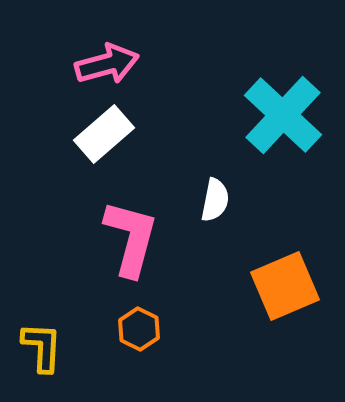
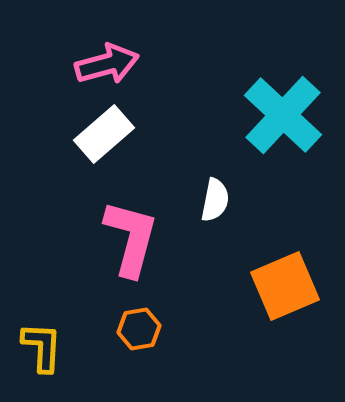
orange hexagon: rotated 24 degrees clockwise
